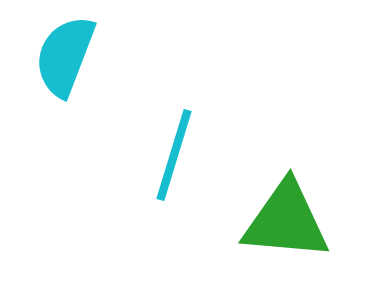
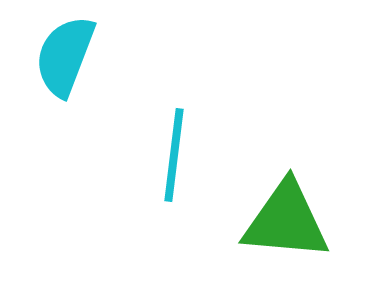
cyan line: rotated 10 degrees counterclockwise
